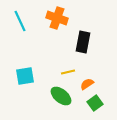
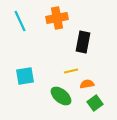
orange cross: rotated 30 degrees counterclockwise
yellow line: moved 3 px right, 1 px up
orange semicircle: rotated 24 degrees clockwise
